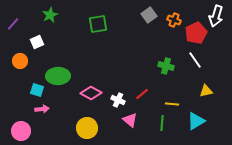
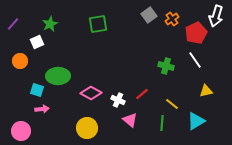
green star: moved 9 px down
orange cross: moved 2 px left, 1 px up; rotated 32 degrees clockwise
yellow line: rotated 32 degrees clockwise
